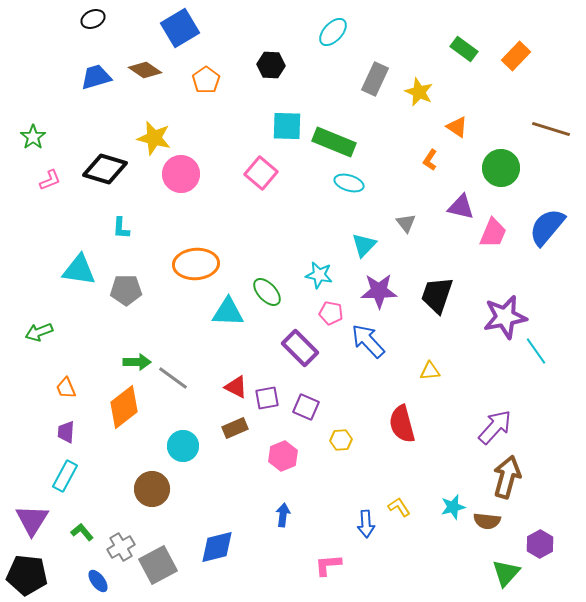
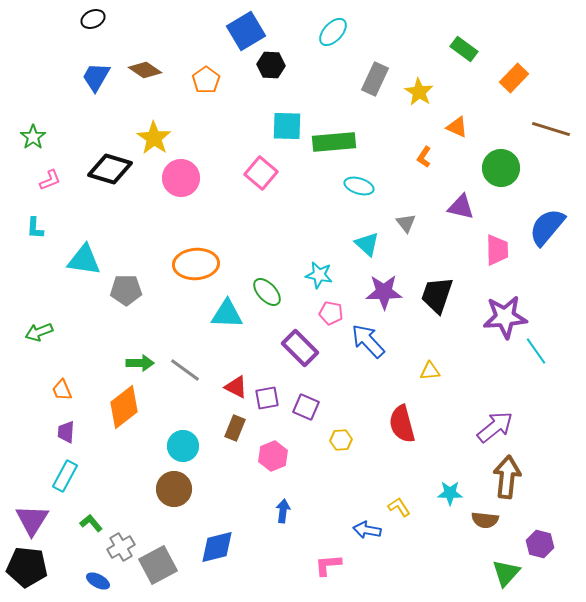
blue square at (180, 28): moved 66 px right, 3 px down
orange rectangle at (516, 56): moved 2 px left, 22 px down
blue trapezoid at (96, 77): rotated 44 degrees counterclockwise
yellow star at (419, 92): rotated 8 degrees clockwise
orange triangle at (457, 127): rotated 10 degrees counterclockwise
yellow star at (154, 138): rotated 20 degrees clockwise
green rectangle at (334, 142): rotated 27 degrees counterclockwise
orange L-shape at (430, 160): moved 6 px left, 3 px up
black diamond at (105, 169): moved 5 px right
pink circle at (181, 174): moved 4 px down
cyan ellipse at (349, 183): moved 10 px right, 3 px down
cyan L-shape at (121, 228): moved 86 px left
pink trapezoid at (493, 233): moved 4 px right, 17 px down; rotated 24 degrees counterclockwise
cyan triangle at (364, 245): moved 3 px right, 1 px up; rotated 32 degrees counterclockwise
cyan triangle at (79, 270): moved 5 px right, 10 px up
purple star at (379, 291): moved 5 px right, 1 px down
cyan triangle at (228, 312): moved 1 px left, 2 px down
purple star at (505, 317): rotated 6 degrees clockwise
green arrow at (137, 362): moved 3 px right, 1 px down
gray line at (173, 378): moved 12 px right, 8 px up
orange trapezoid at (66, 388): moved 4 px left, 2 px down
purple arrow at (495, 427): rotated 9 degrees clockwise
brown rectangle at (235, 428): rotated 45 degrees counterclockwise
pink hexagon at (283, 456): moved 10 px left
brown arrow at (507, 477): rotated 9 degrees counterclockwise
brown circle at (152, 489): moved 22 px right
cyan star at (453, 507): moved 3 px left, 14 px up; rotated 15 degrees clockwise
blue arrow at (283, 515): moved 4 px up
brown semicircle at (487, 521): moved 2 px left, 1 px up
blue arrow at (366, 524): moved 1 px right, 6 px down; rotated 104 degrees clockwise
green L-shape at (82, 532): moved 9 px right, 9 px up
purple hexagon at (540, 544): rotated 16 degrees counterclockwise
black pentagon at (27, 575): moved 8 px up
blue ellipse at (98, 581): rotated 25 degrees counterclockwise
